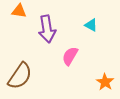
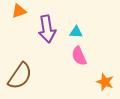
orange triangle: rotated 28 degrees counterclockwise
cyan triangle: moved 15 px left, 7 px down; rotated 24 degrees counterclockwise
pink semicircle: moved 9 px right; rotated 54 degrees counterclockwise
orange star: rotated 12 degrees counterclockwise
